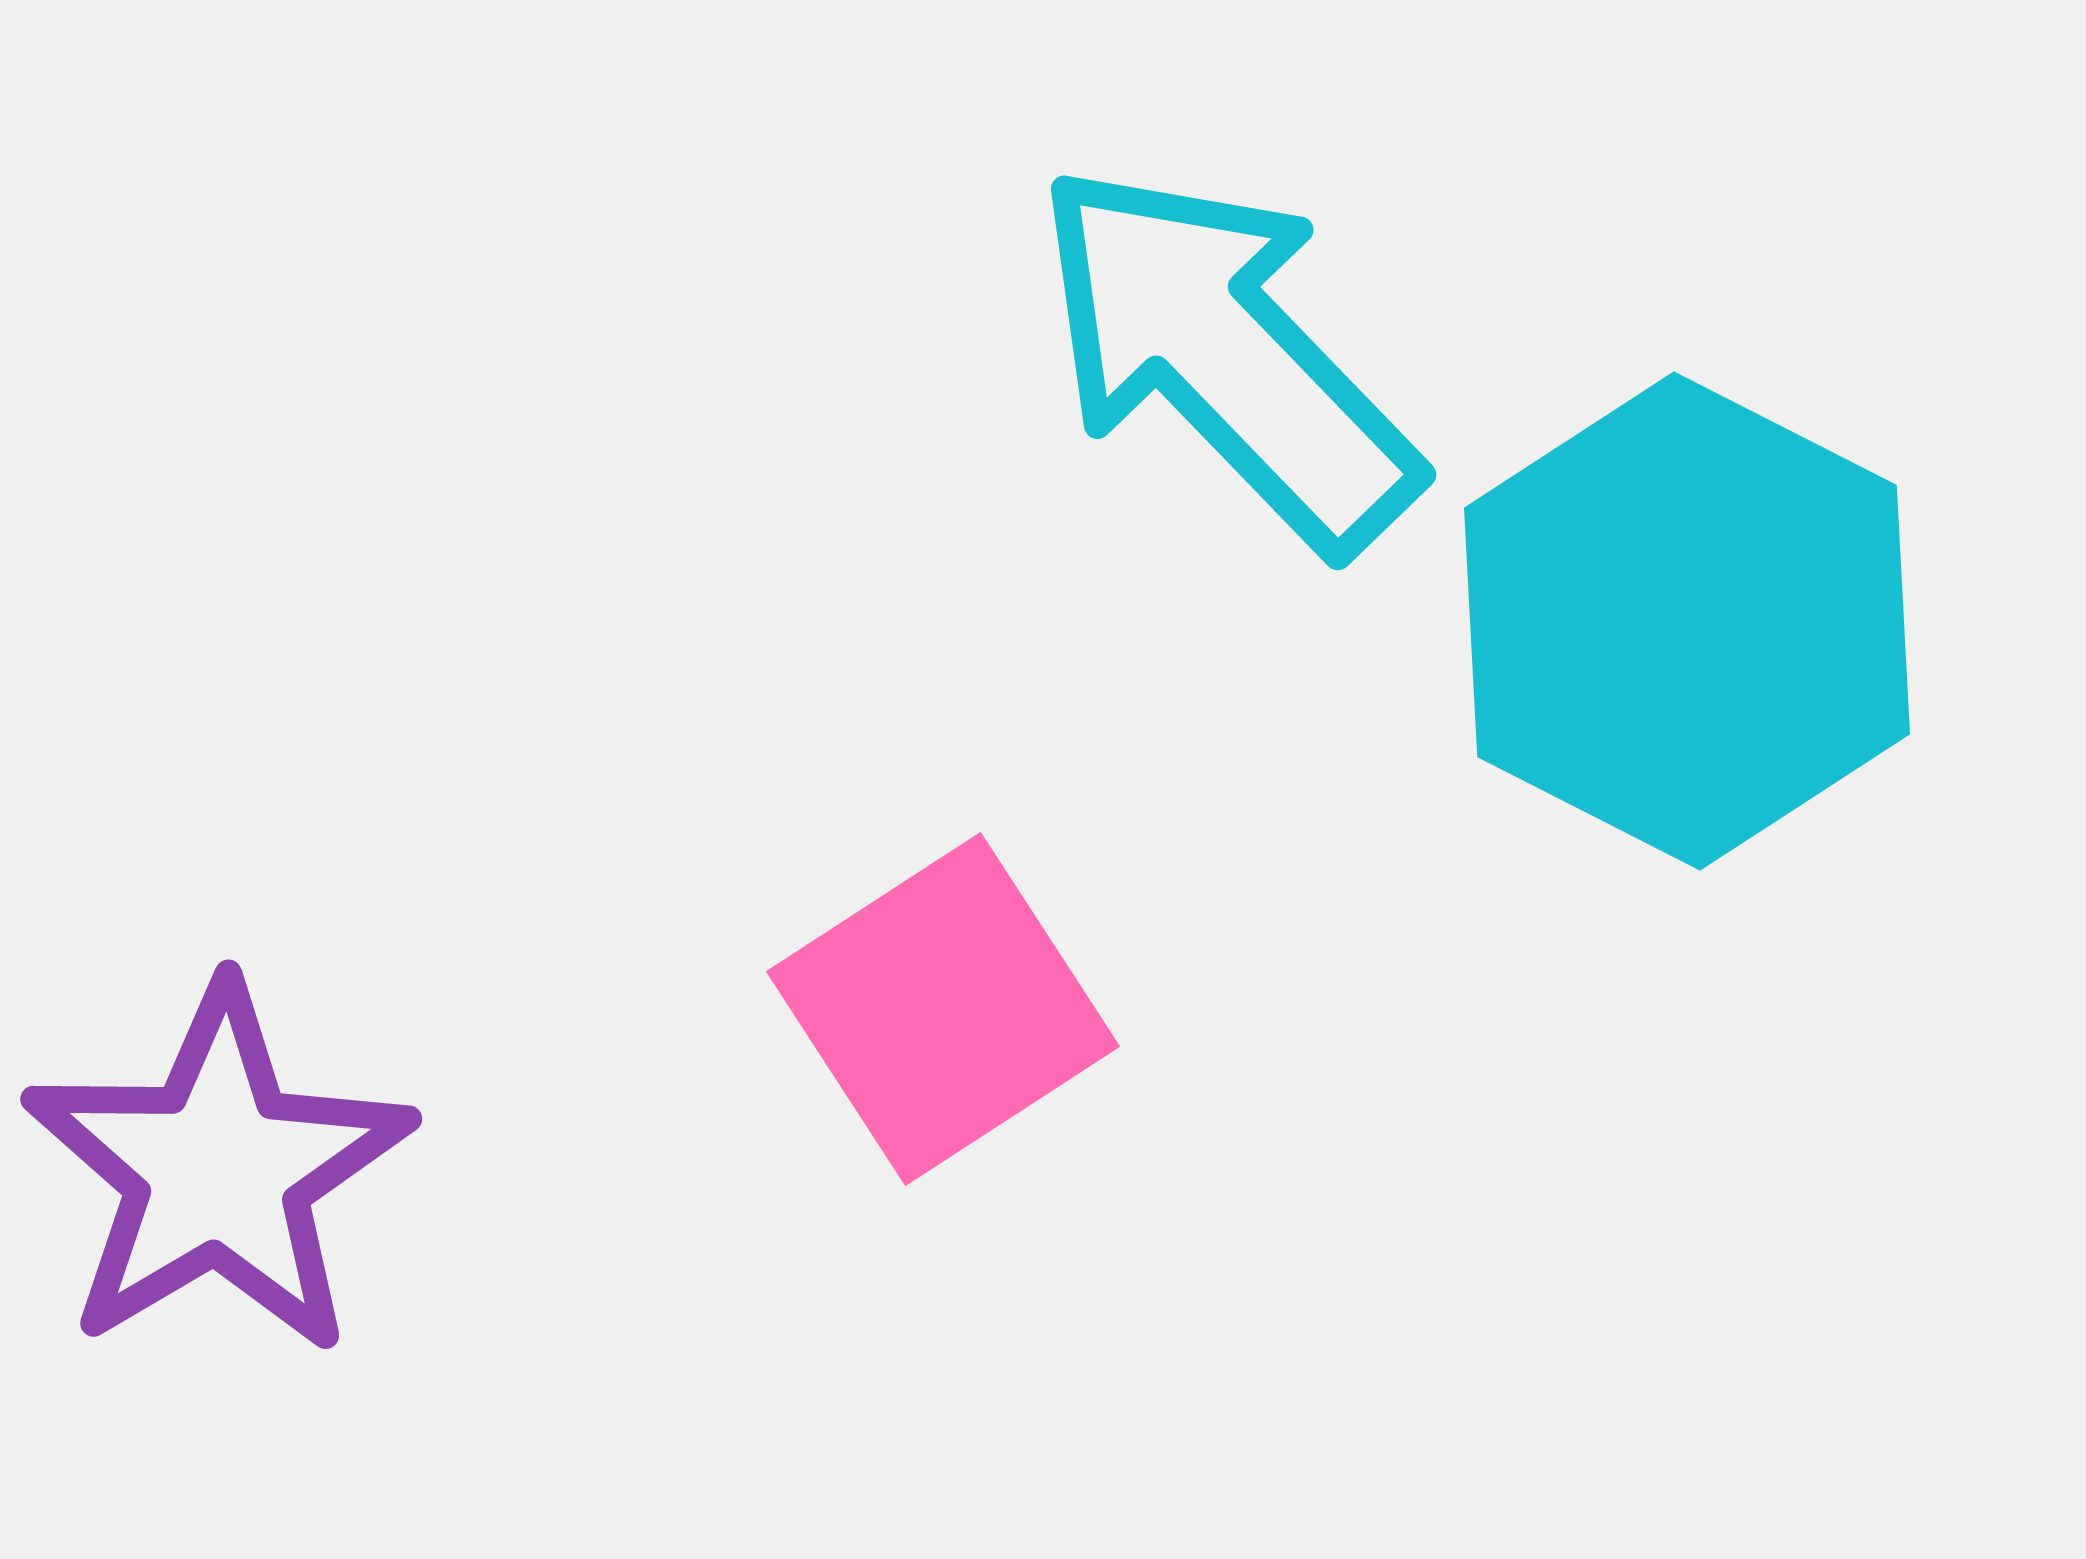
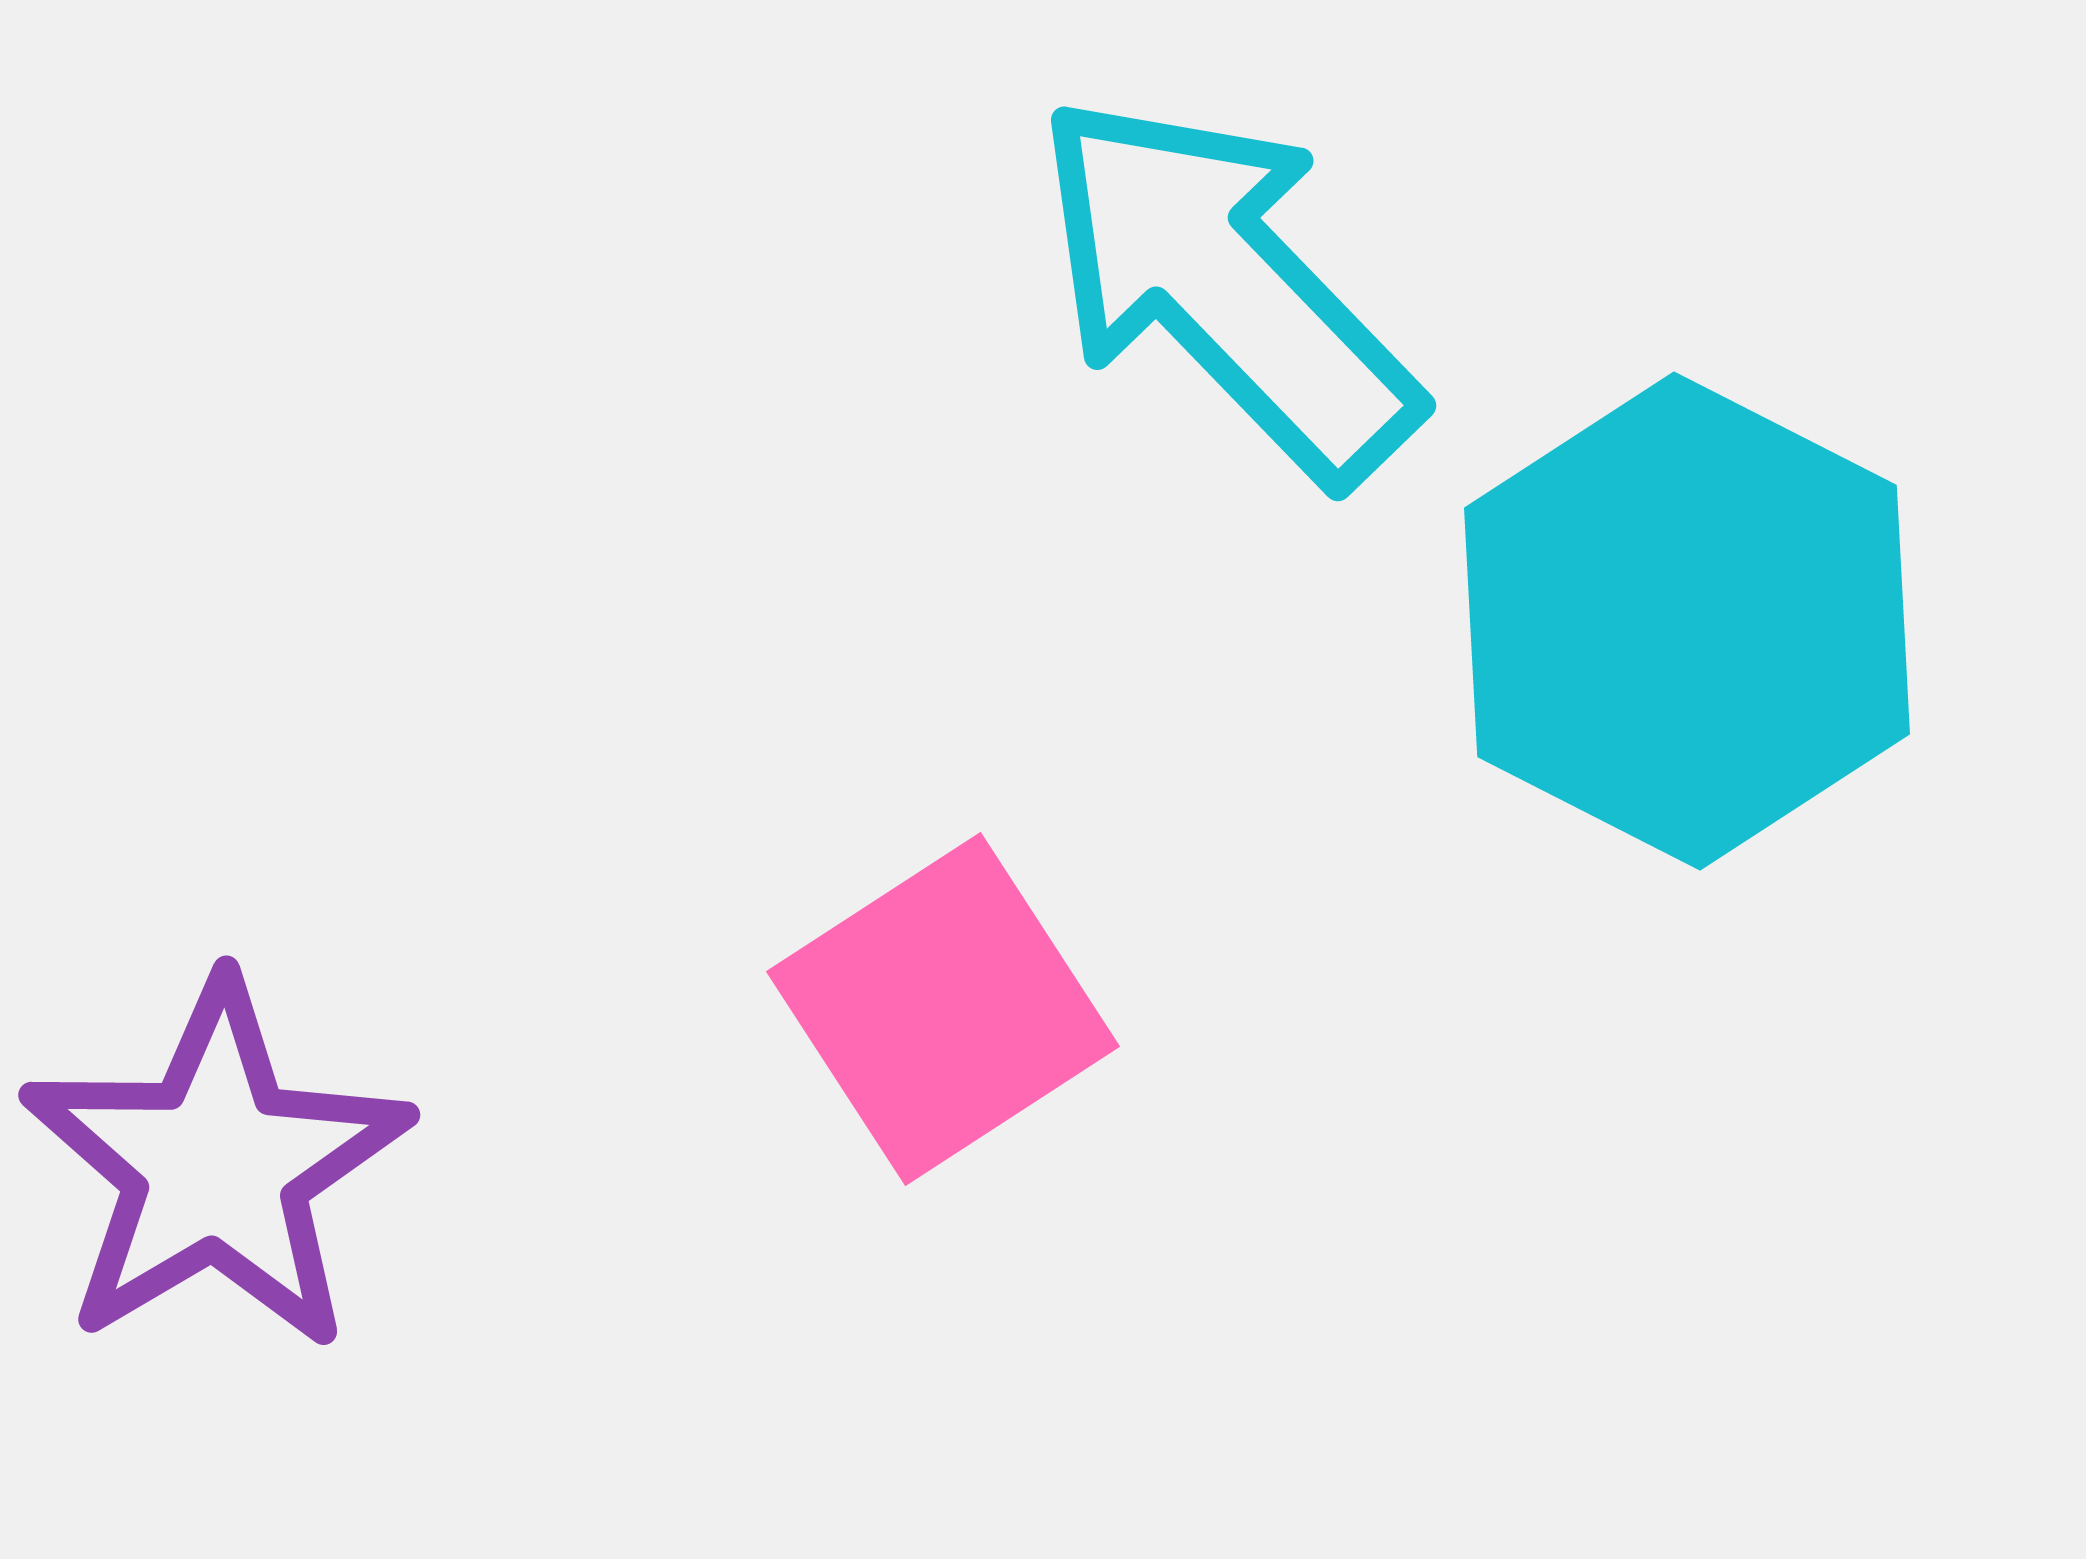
cyan arrow: moved 69 px up
purple star: moved 2 px left, 4 px up
